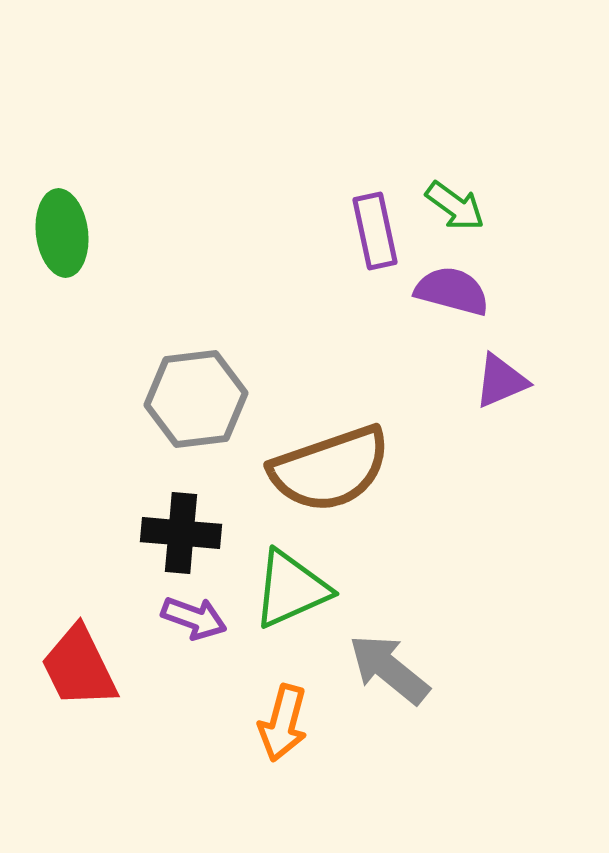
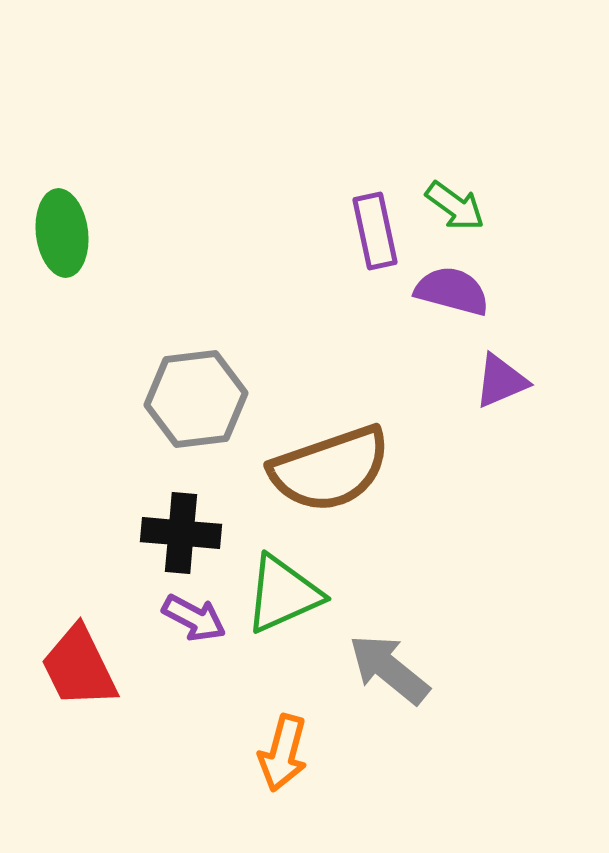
green triangle: moved 8 px left, 5 px down
purple arrow: rotated 8 degrees clockwise
orange arrow: moved 30 px down
